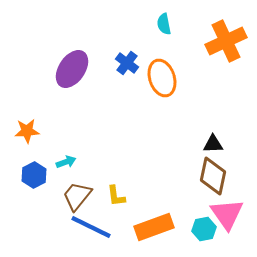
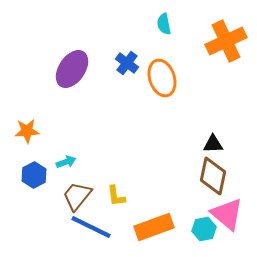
pink triangle: rotated 15 degrees counterclockwise
